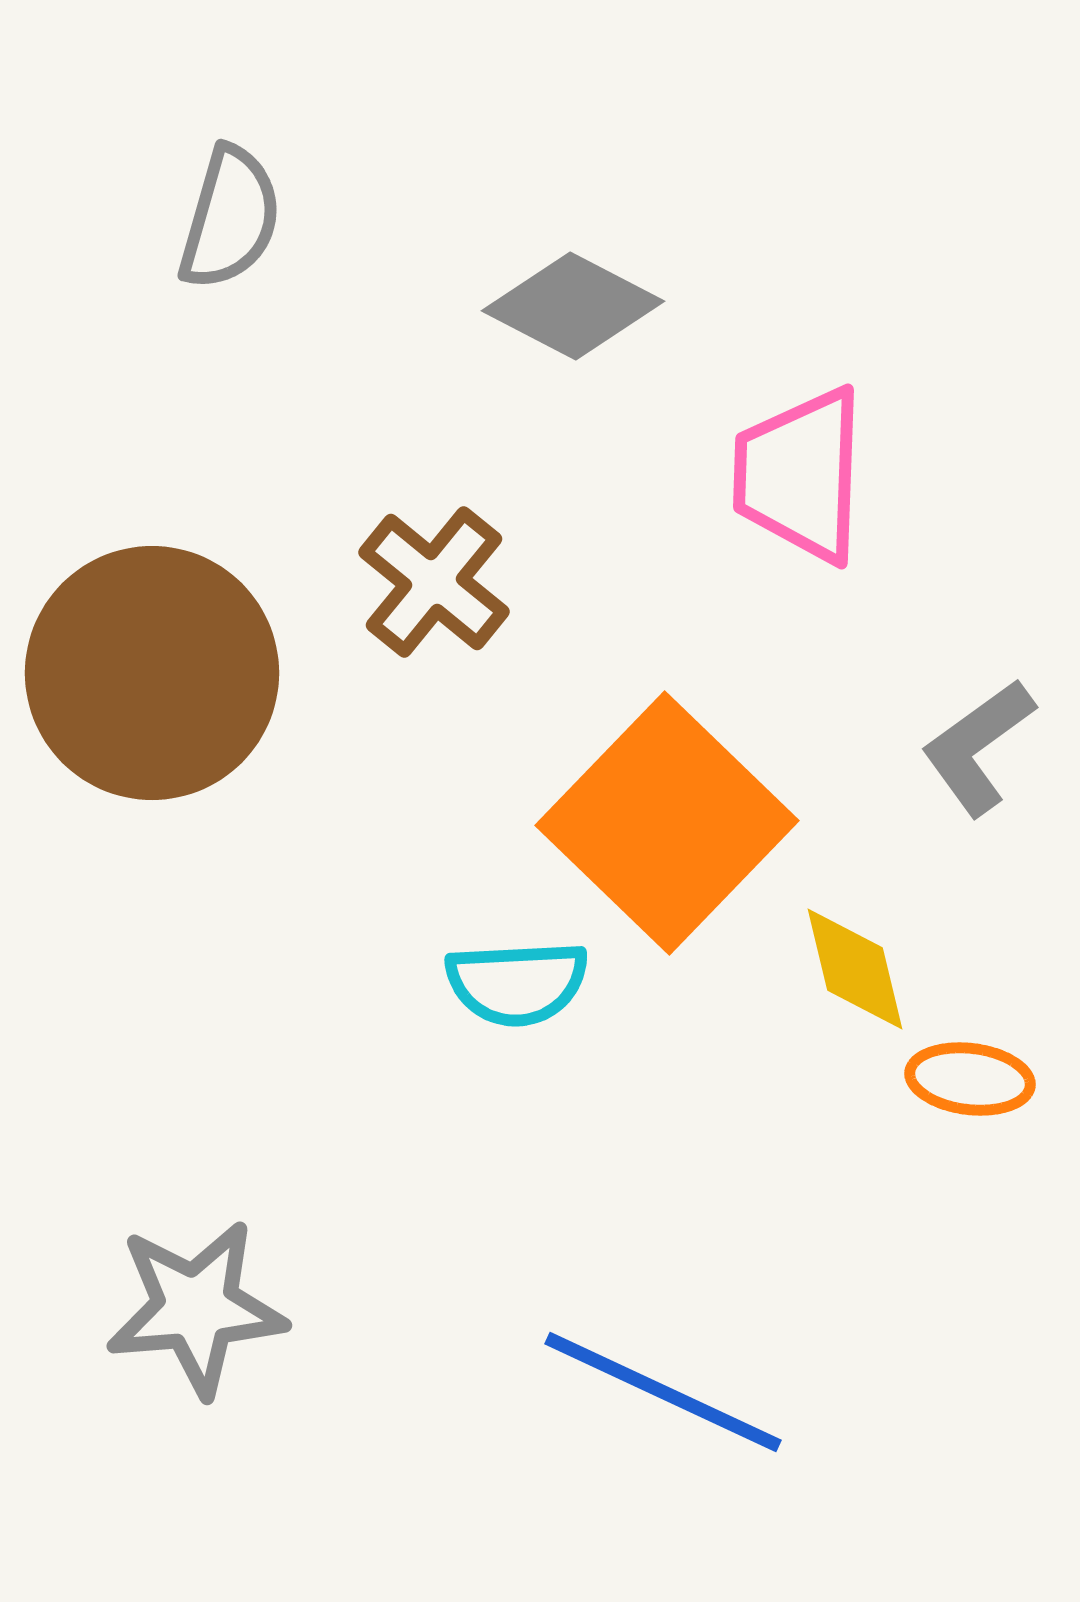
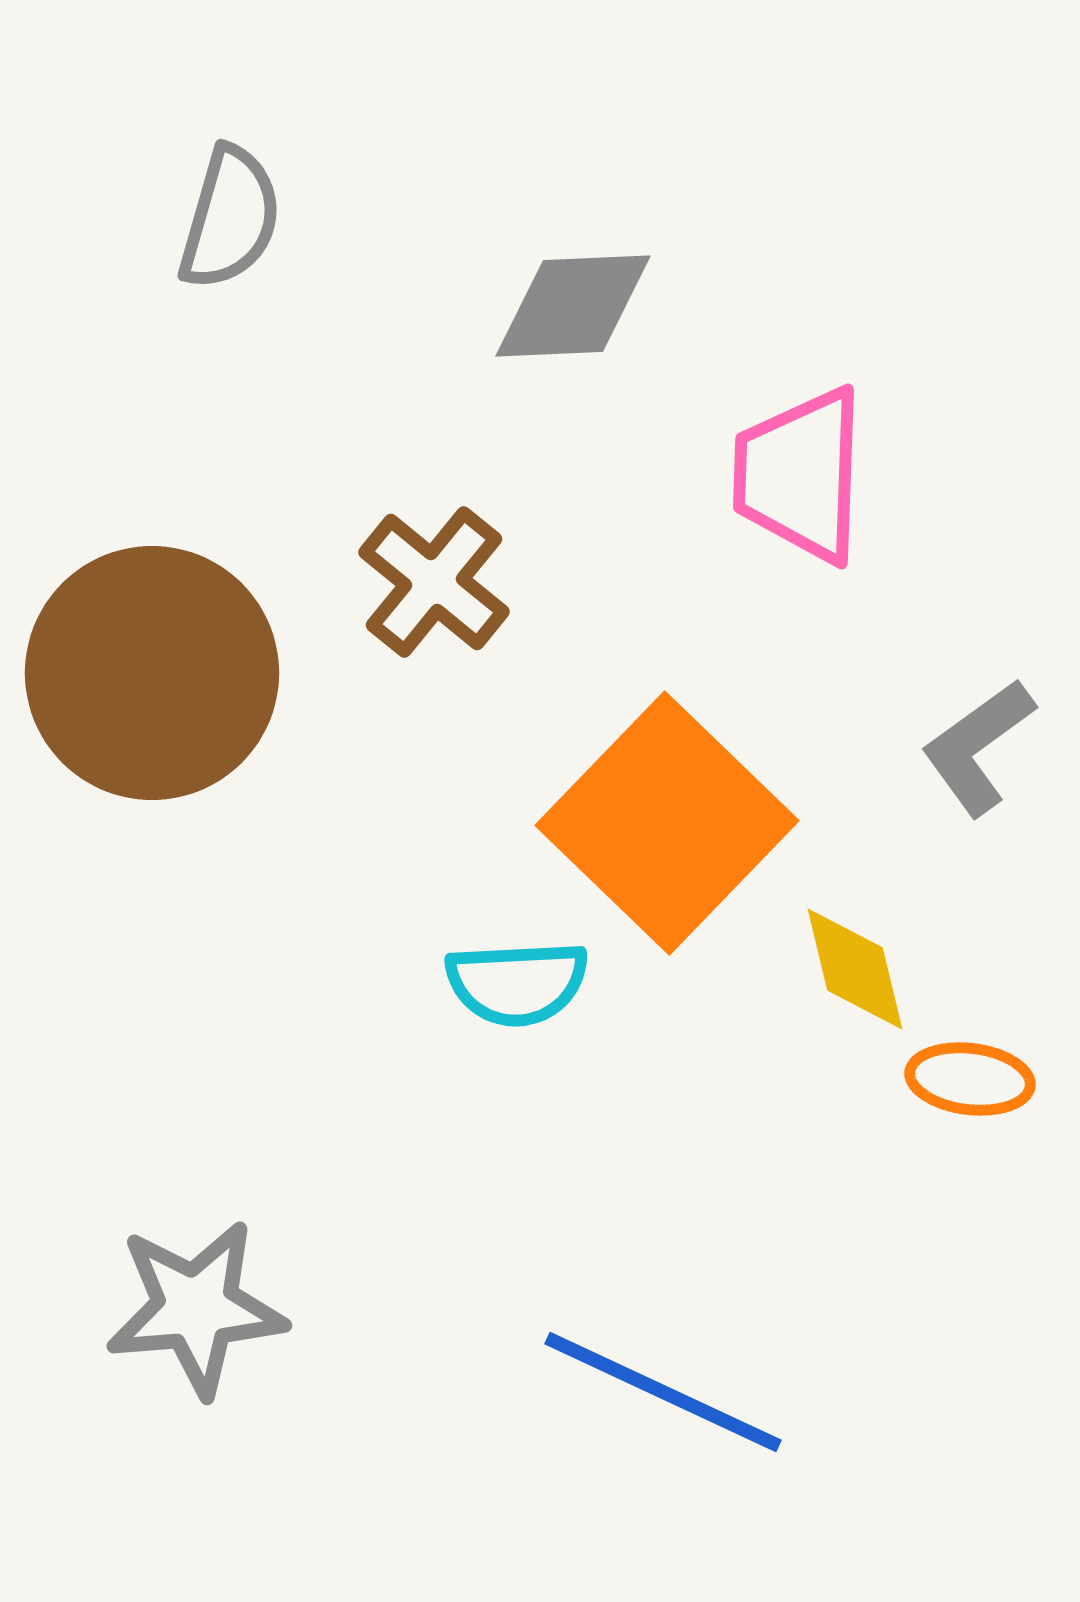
gray diamond: rotated 30 degrees counterclockwise
